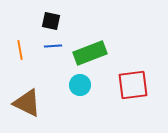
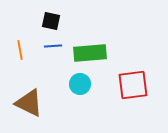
green rectangle: rotated 16 degrees clockwise
cyan circle: moved 1 px up
brown triangle: moved 2 px right
